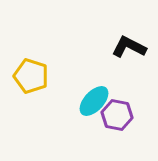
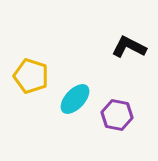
cyan ellipse: moved 19 px left, 2 px up
